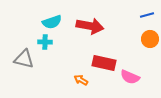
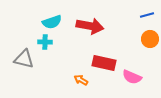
pink semicircle: moved 2 px right
